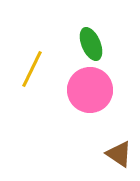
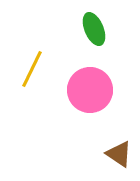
green ellipse: moved 3 px right, 15 px up
